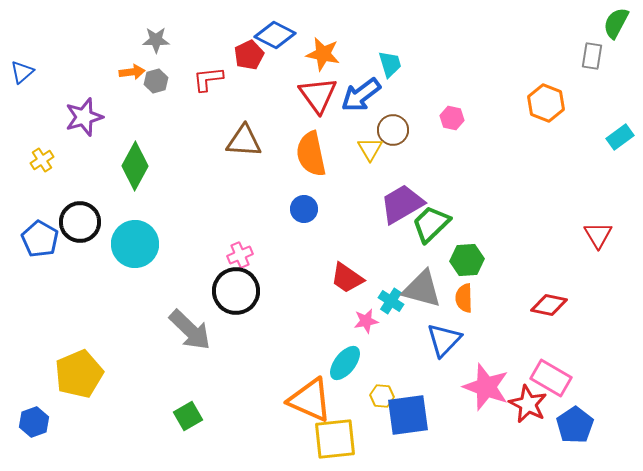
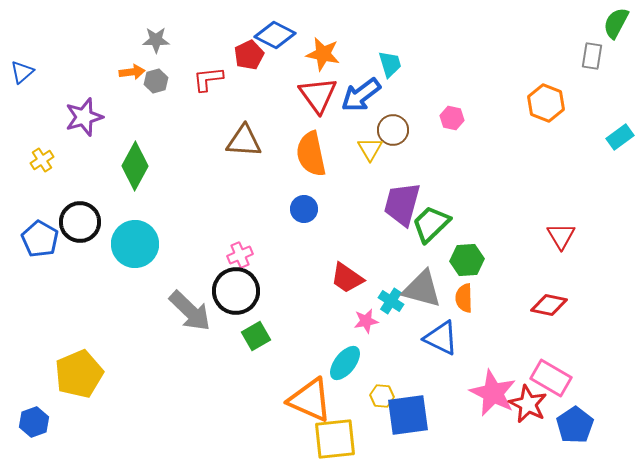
purple trapezoid at (402, 204): rotated 45 degrees counterclockwise
red triangle at (598, 235): moved 37 px left, 1 px down
gray arrow at (190, 330): moved 19 px up
blue triangle at (444, 340): moved 3 px left, 2 px up; rotated 48 degrees counterclockwise
pink star at (486, 387): moved 7 px right, 6 px down; rotated 6 degrees clockwise
green square at (188, 416): moved 68 px right, 80 px up
